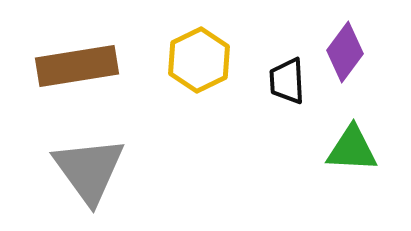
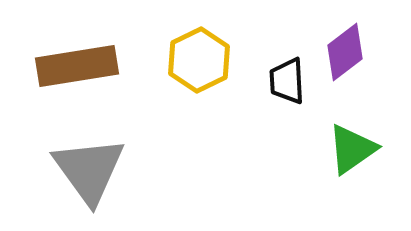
purple diamond: rotated 16 degrees clockwise
green triangle: rotated 38 degrees counterclockwise
